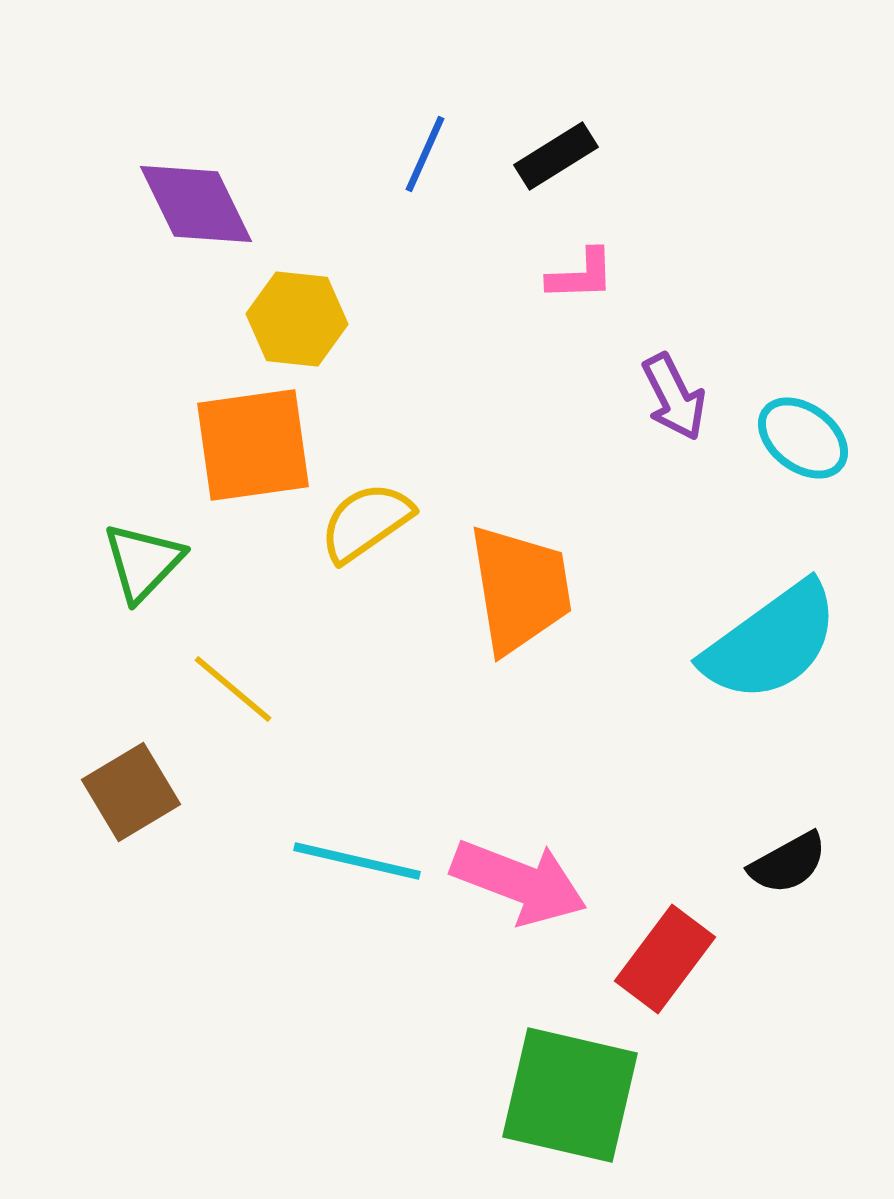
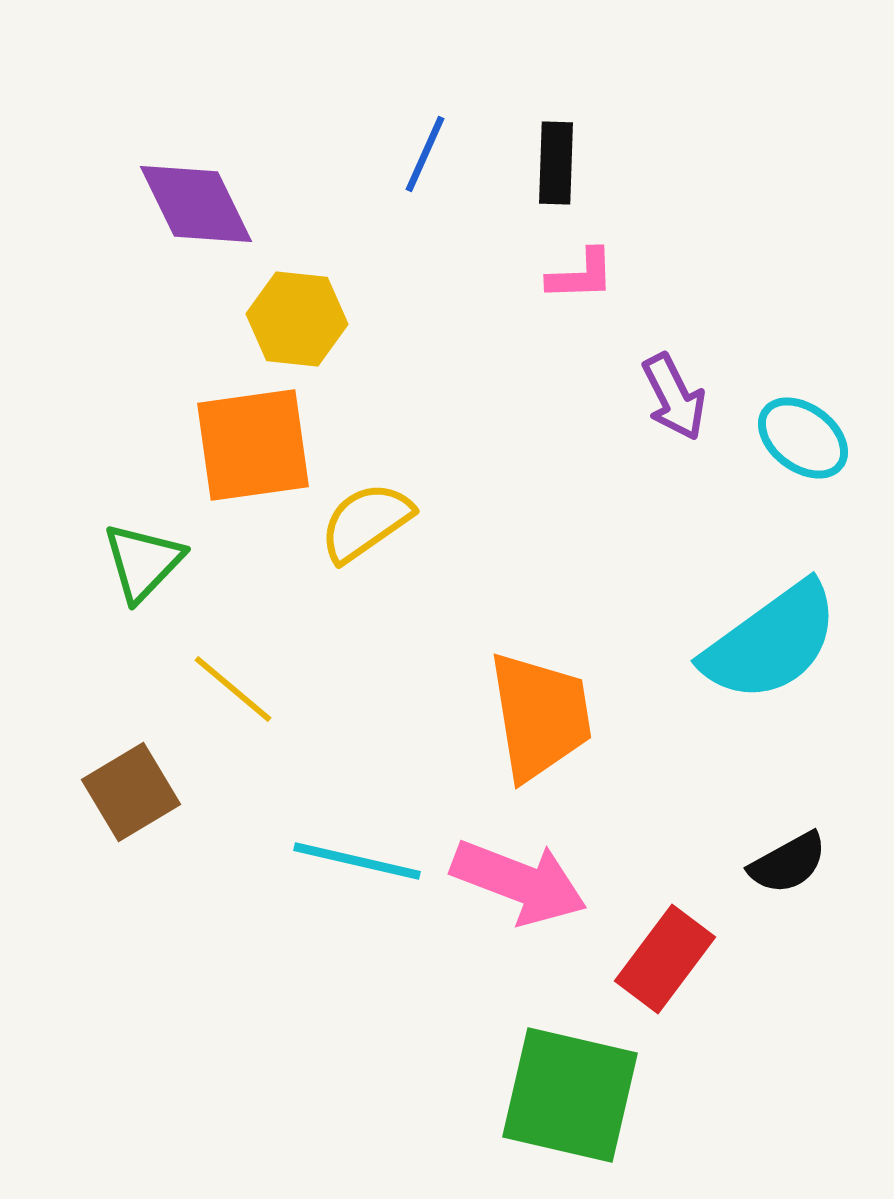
black rectangle: moved 7 px down; rotated 56 degrees counterclockwise
orange trapezoid: moved 20 px right, 127 px down
